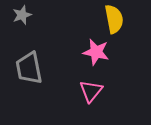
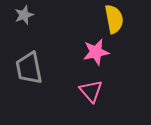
gray star: moved 2 px right
pink star: rotated 24 degrees counterclockwise
pink triangle: rotated 20 degrees counterclockwise
